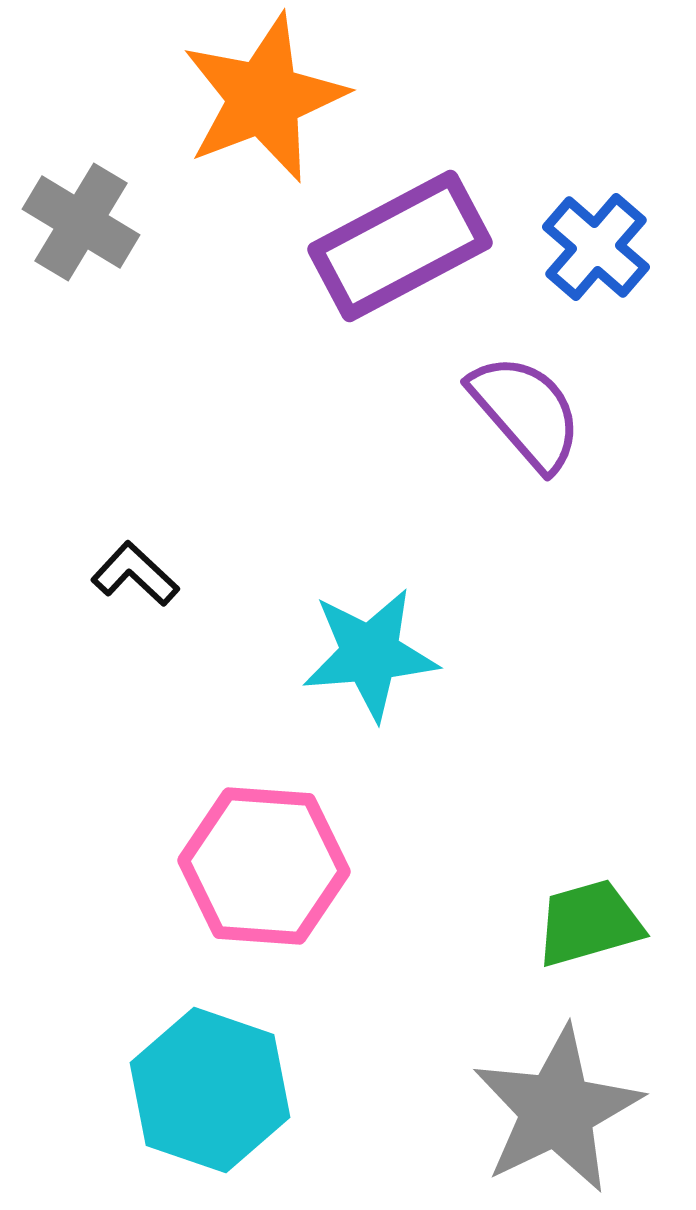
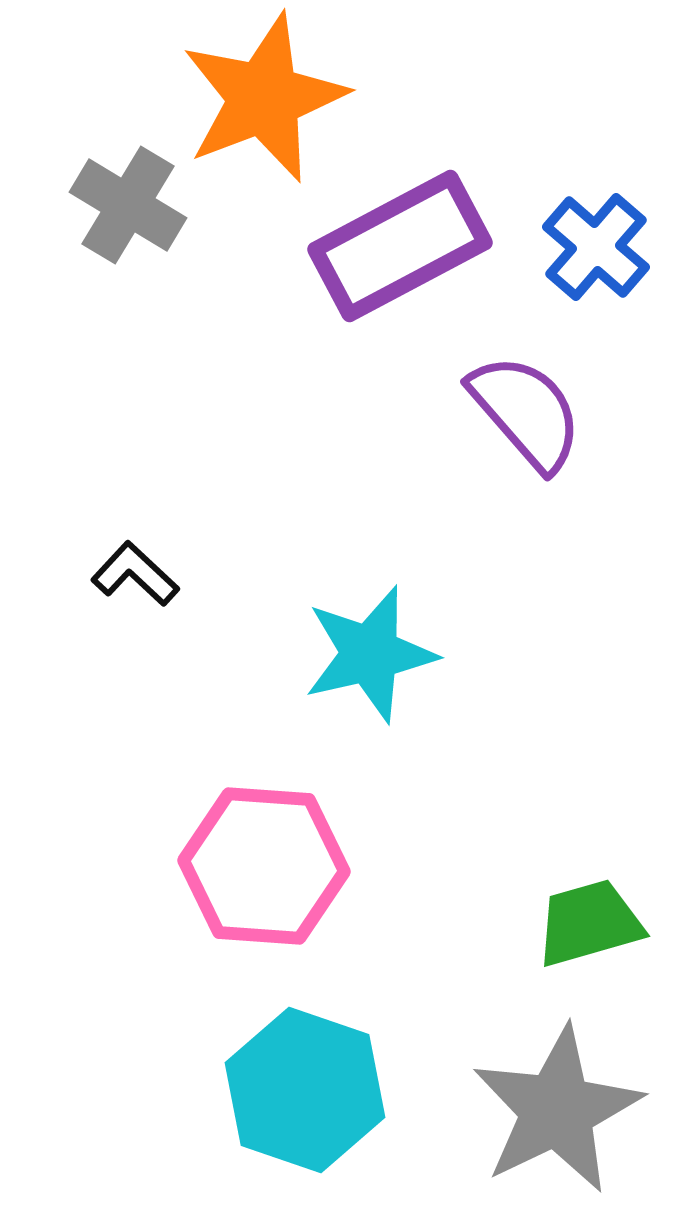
gray cross: moved 47 px right, 17 px up
cyan star: rotated 8 degrees counterclockwise
cyan hexagon: moved 95 px right
